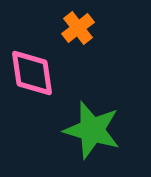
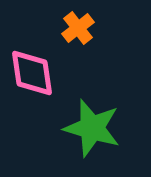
green star: moved 2 px up
